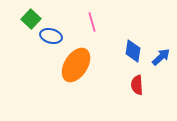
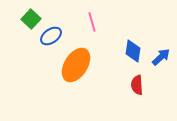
blue ellipse: rotated 50 degrees counterclockwise
